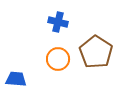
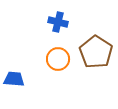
blue trapezoid: moved 2 px left
